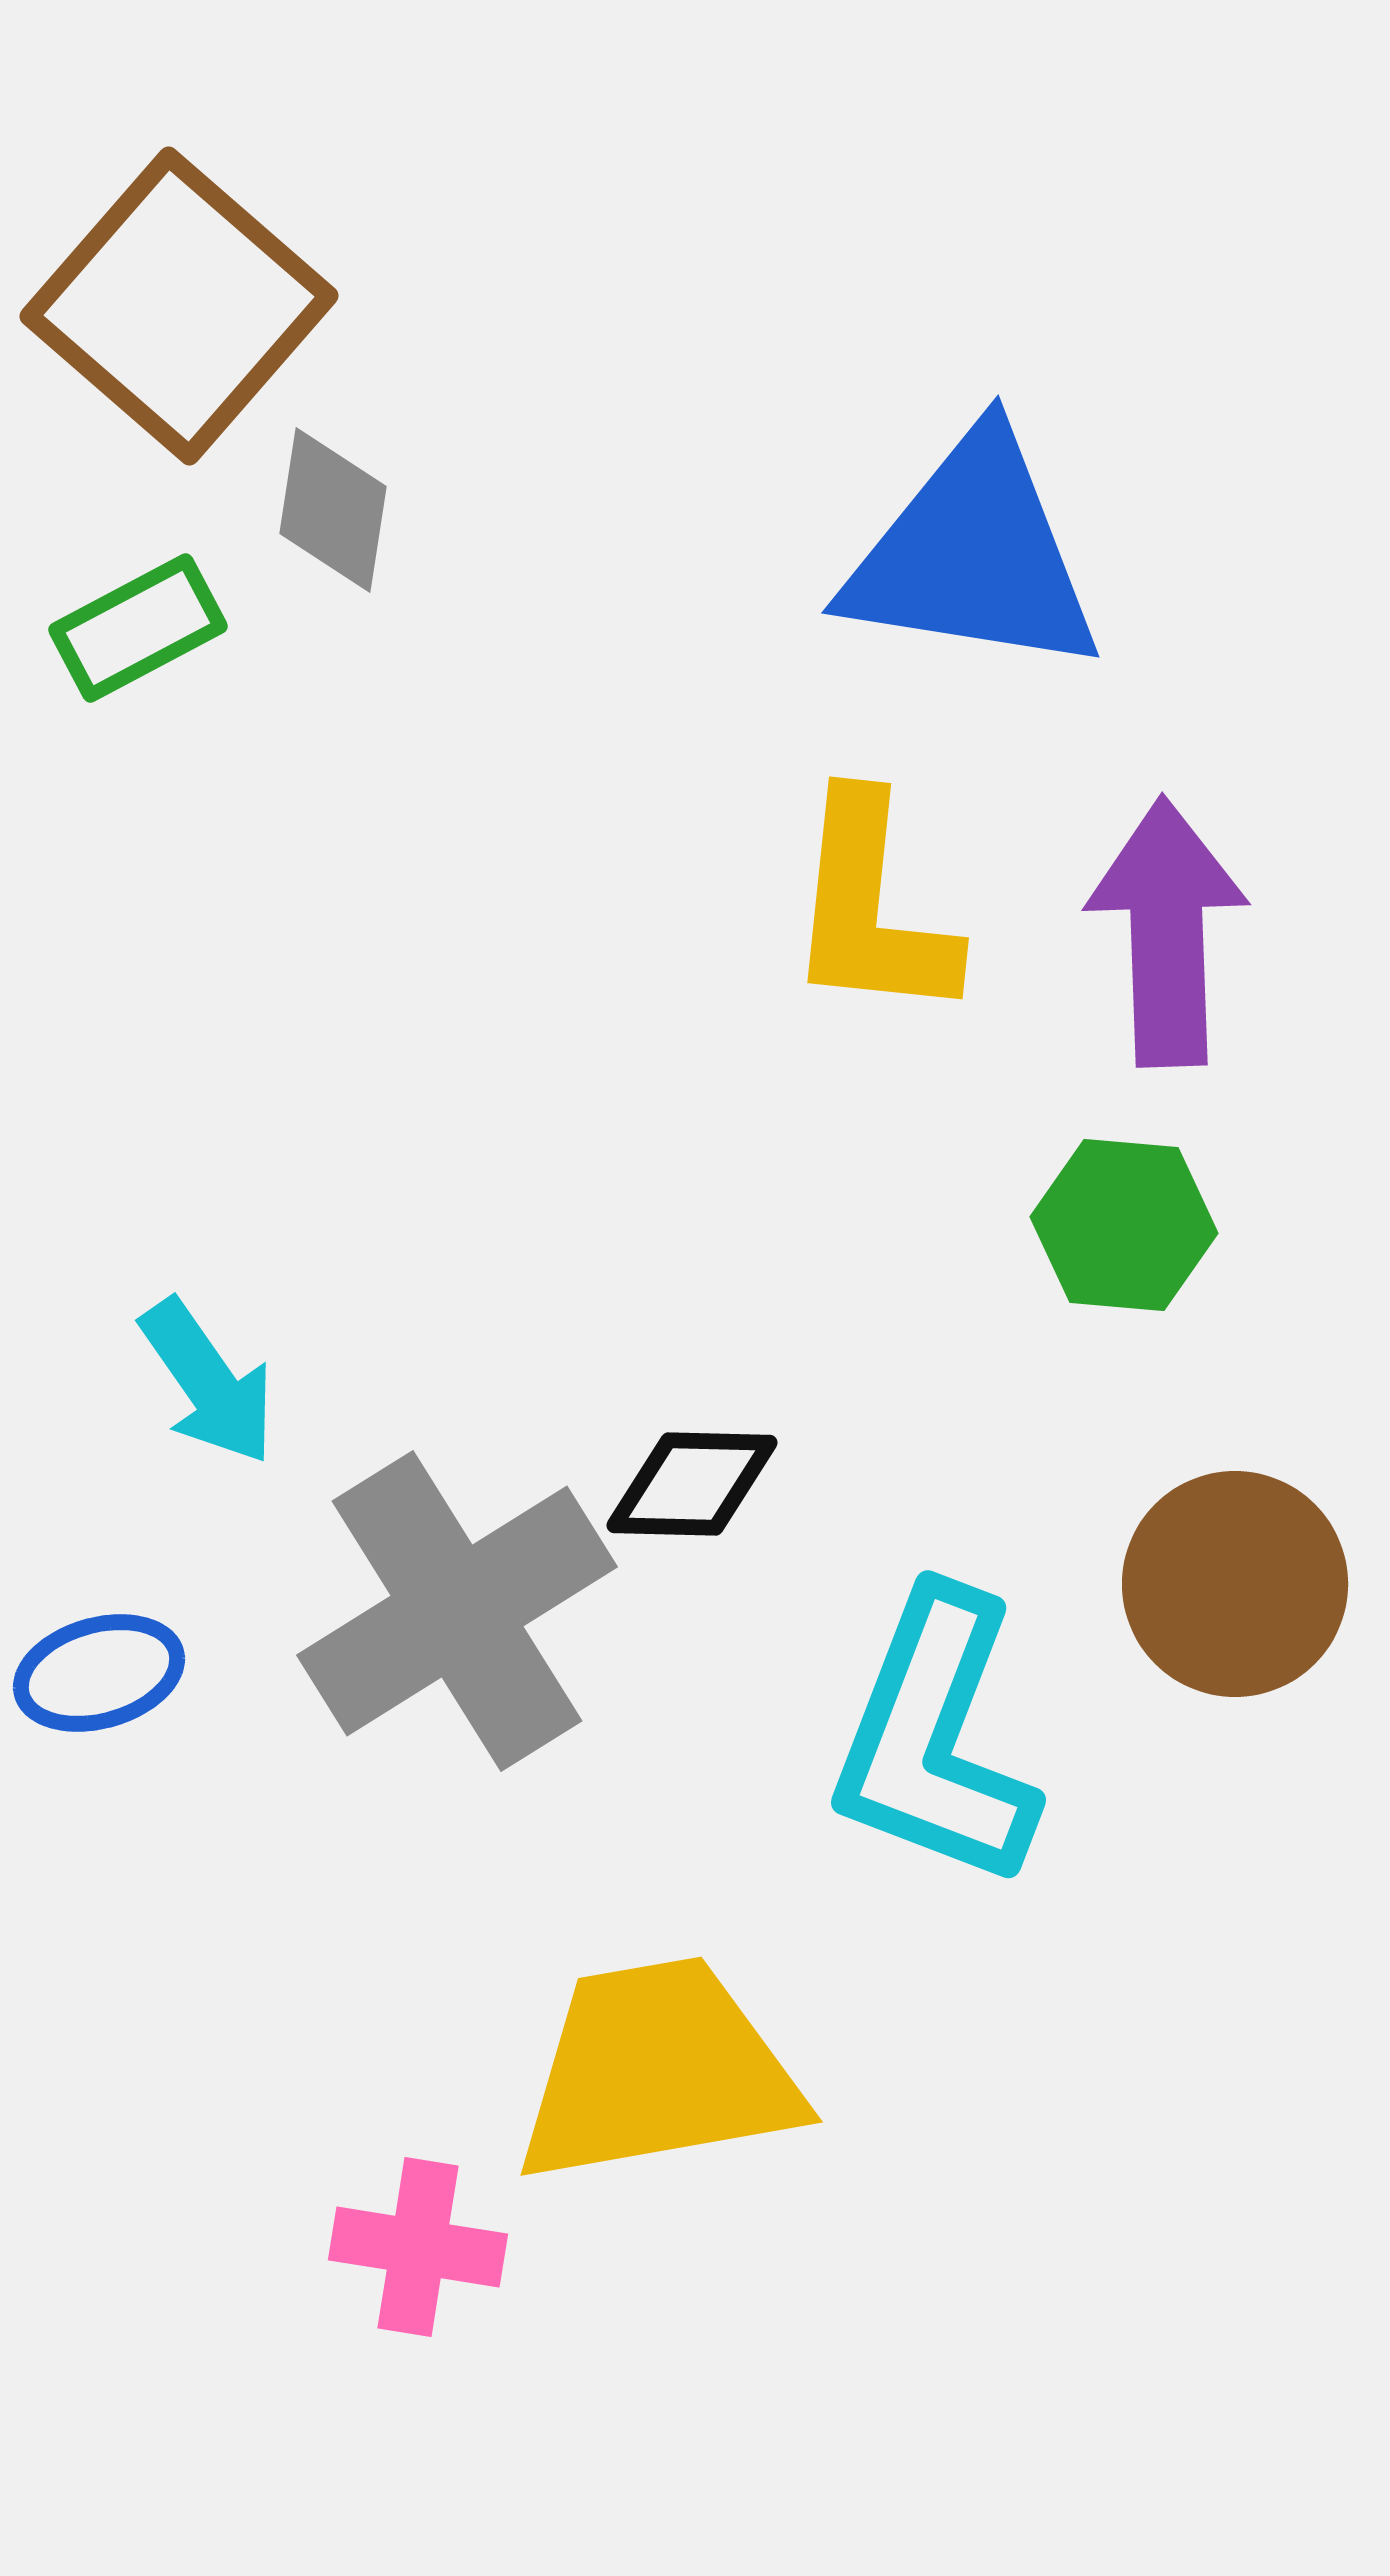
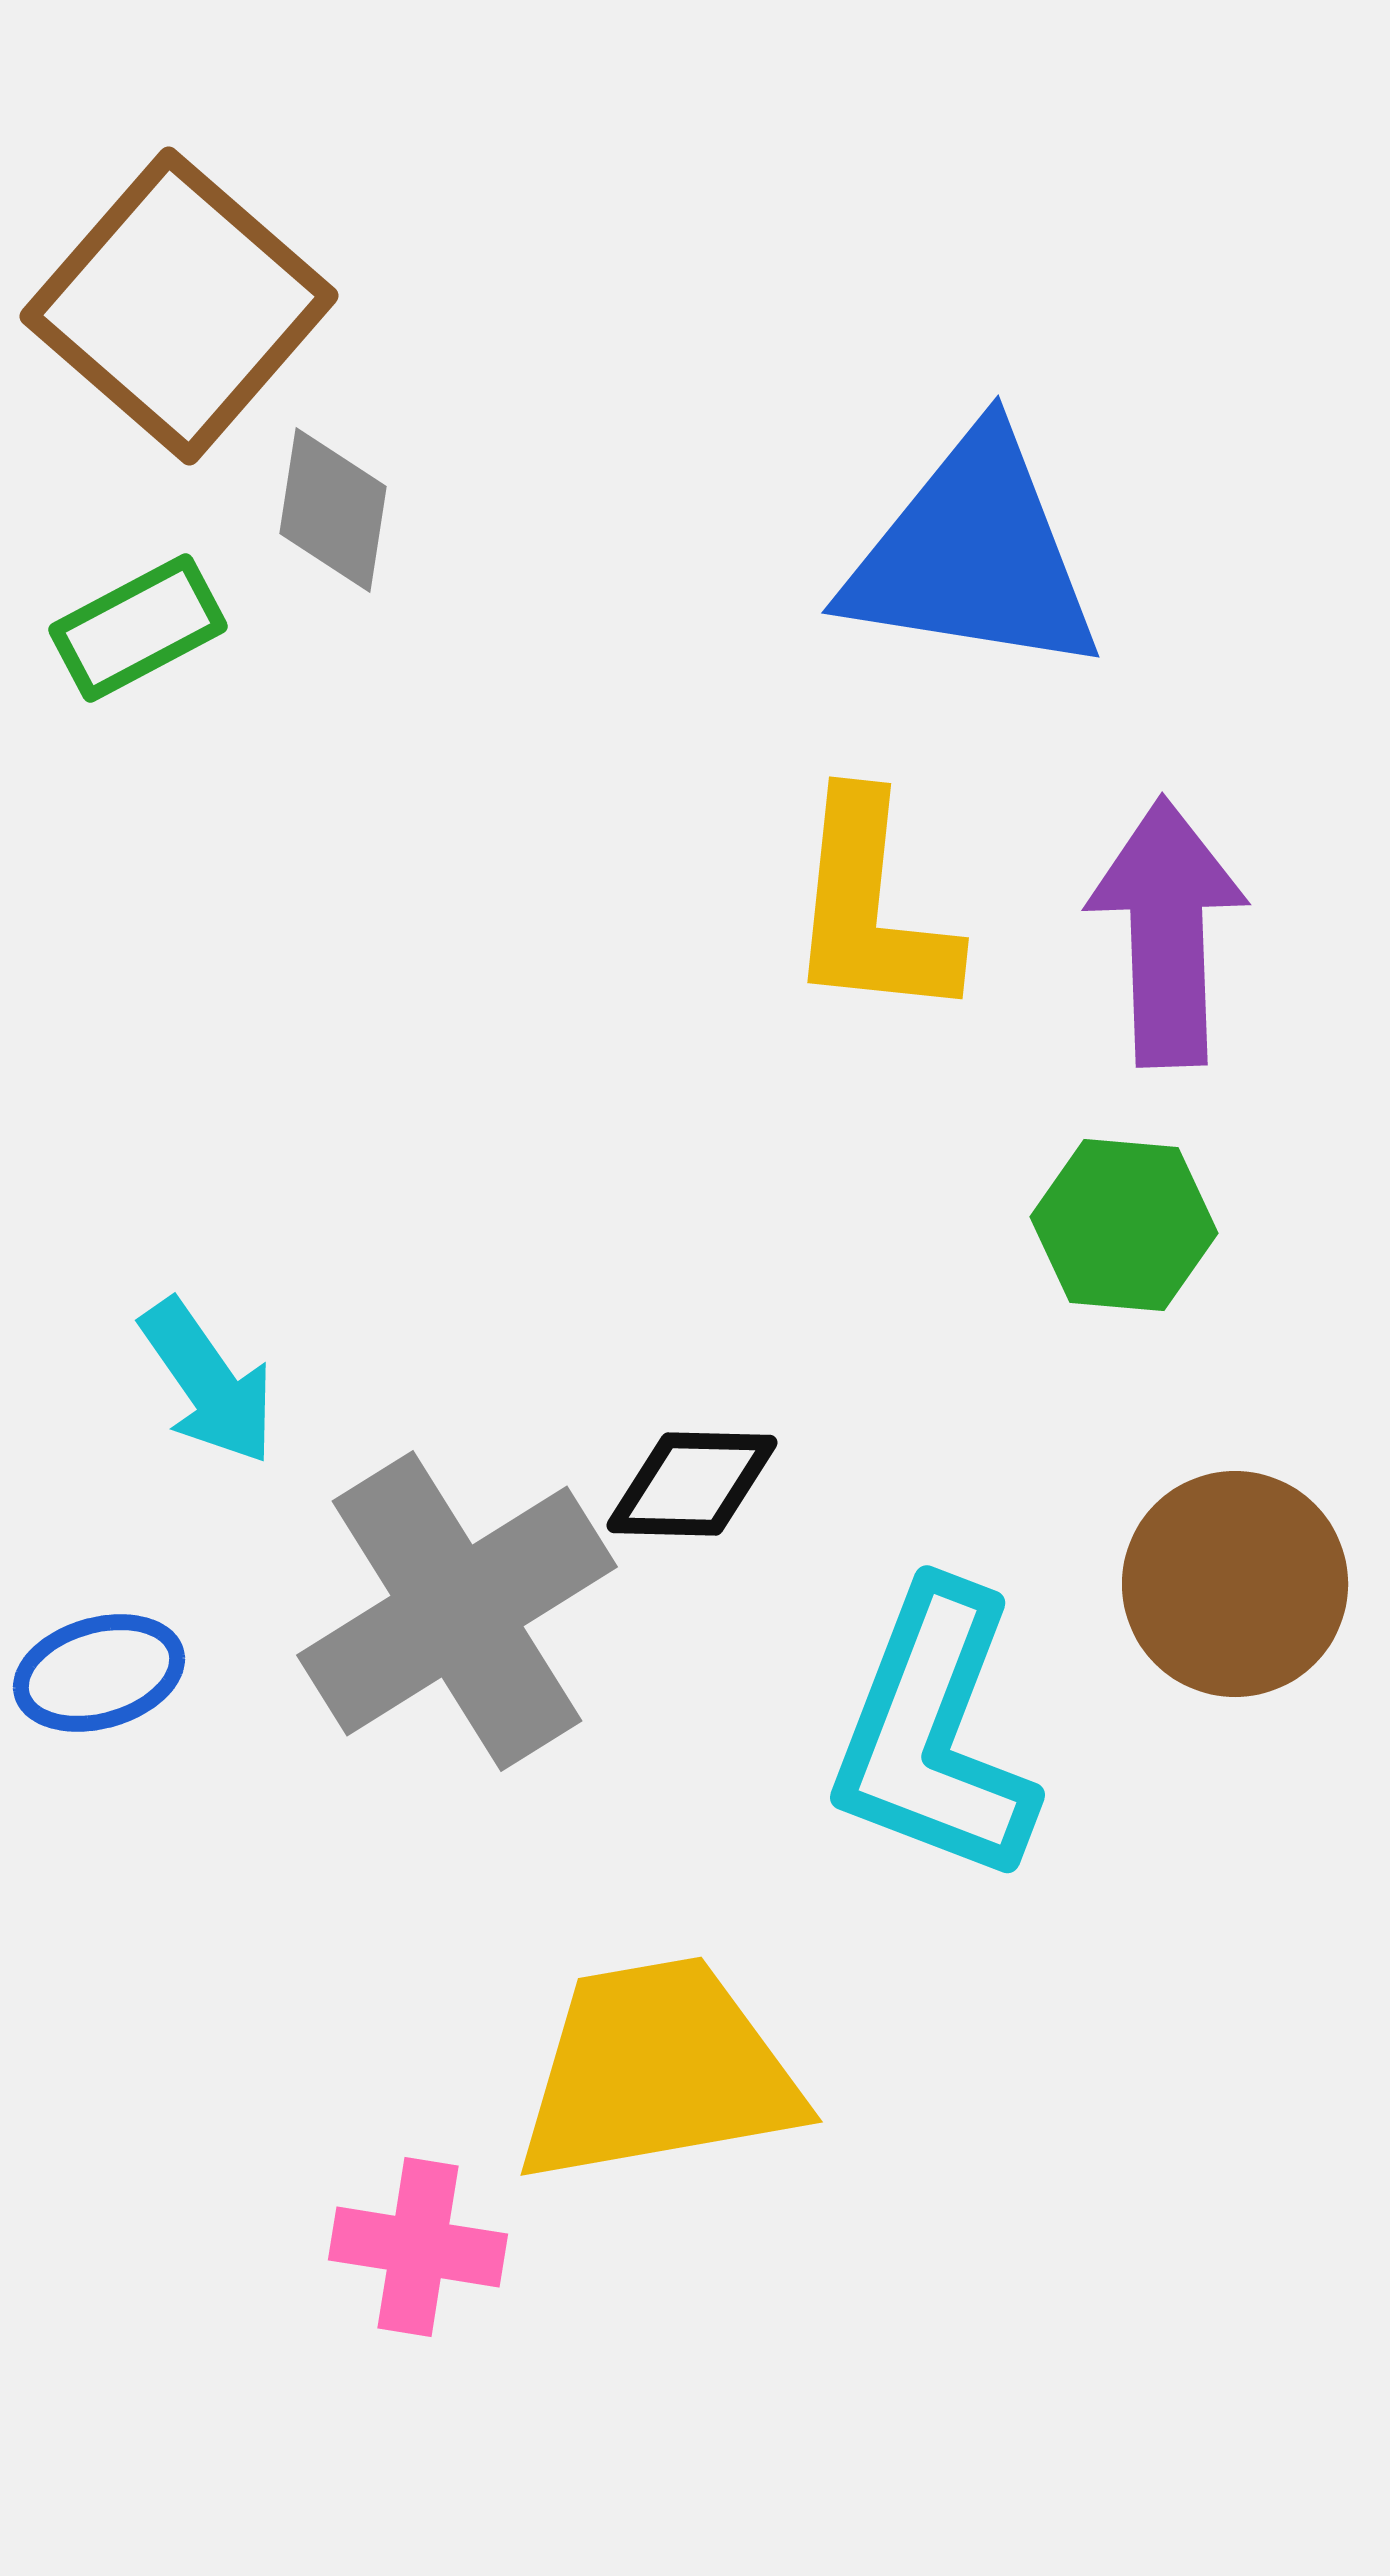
cyan L-shape: moved 1 px left, 5 px up
